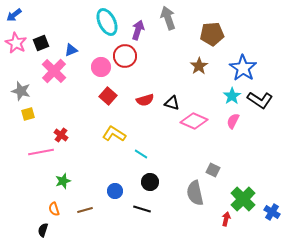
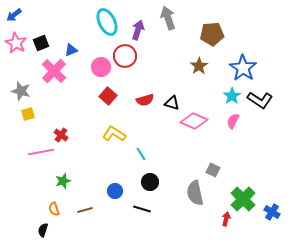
cyan line: rotated 24 degrees clockwise
